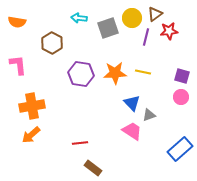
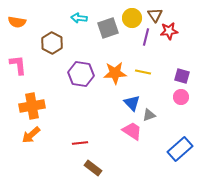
brown triangle: moved 1 px down; rotated 28 degrees counterclockwise
